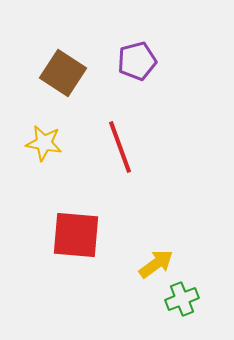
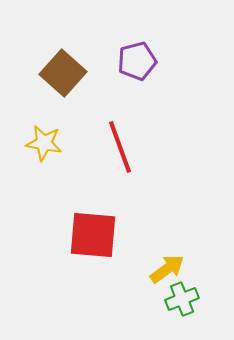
brown square: rotated 9 degrees clockwise
red square: moved 17 px right
yellow arrow: moved 11 px right, 5 px down
